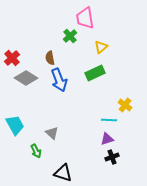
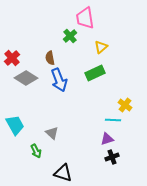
cyan line: moved 4 px right
